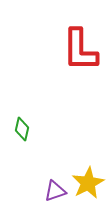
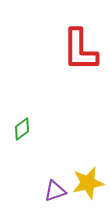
green diamond: rotated 40 degrees clockwise
yellow star: rotated 16 degrees clockwise
